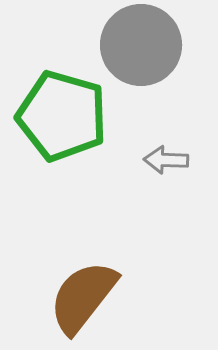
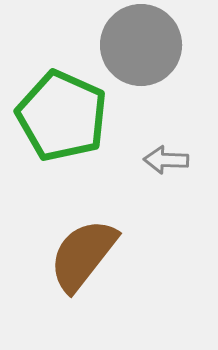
green pentagon: rotated 8 degrees clockwise
brown semicircle: moved 42 px up
